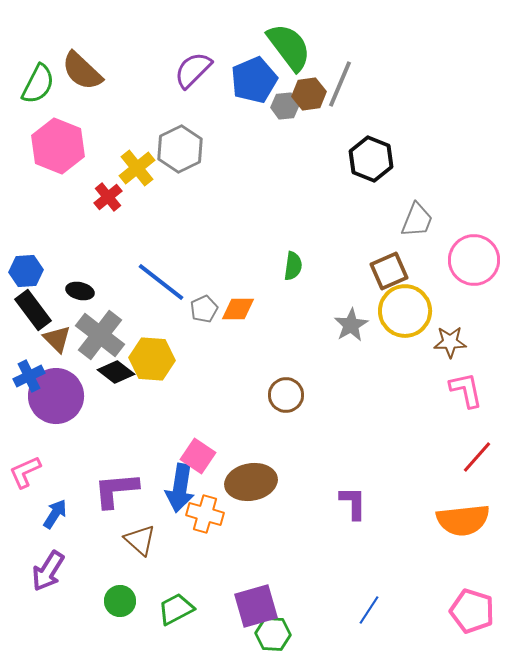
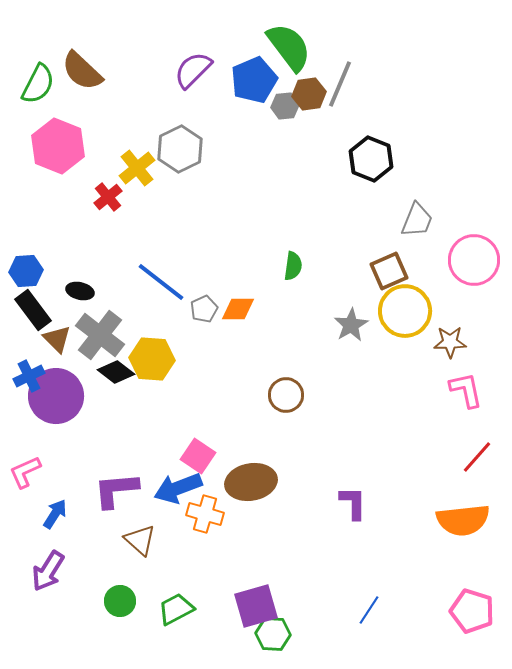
blue arrow at (180, 488): moved 2 px left; rotated 60 degrees clockwise
